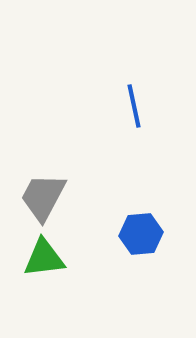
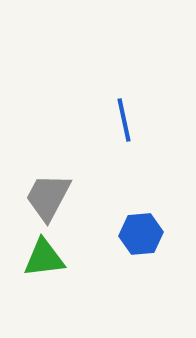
blue line: moved 10 px left, 14 px down
gray trapezoid: moved 5 px right
